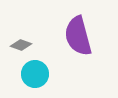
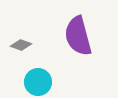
cyan circle: moved 3 px right, 8 px down
